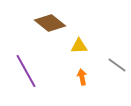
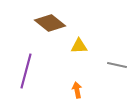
gray line: rotated 24 degrees counterclockwise
purple line: rotated 44 degrees clockwise
orange arrow: moved 5 px left, 13 px down
